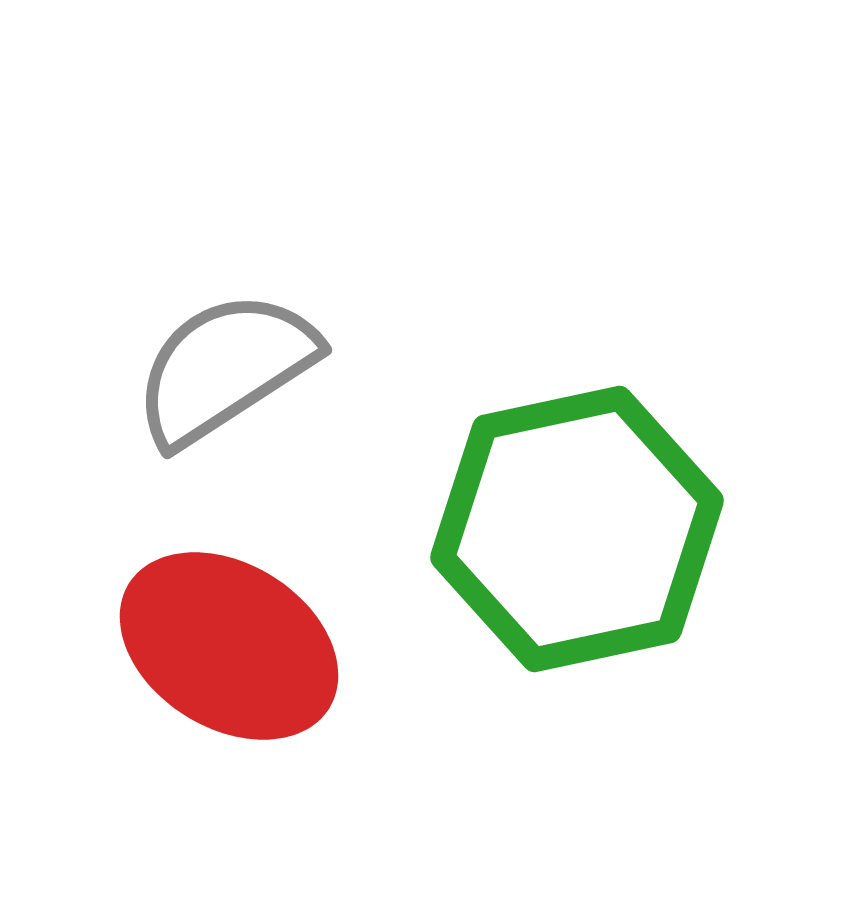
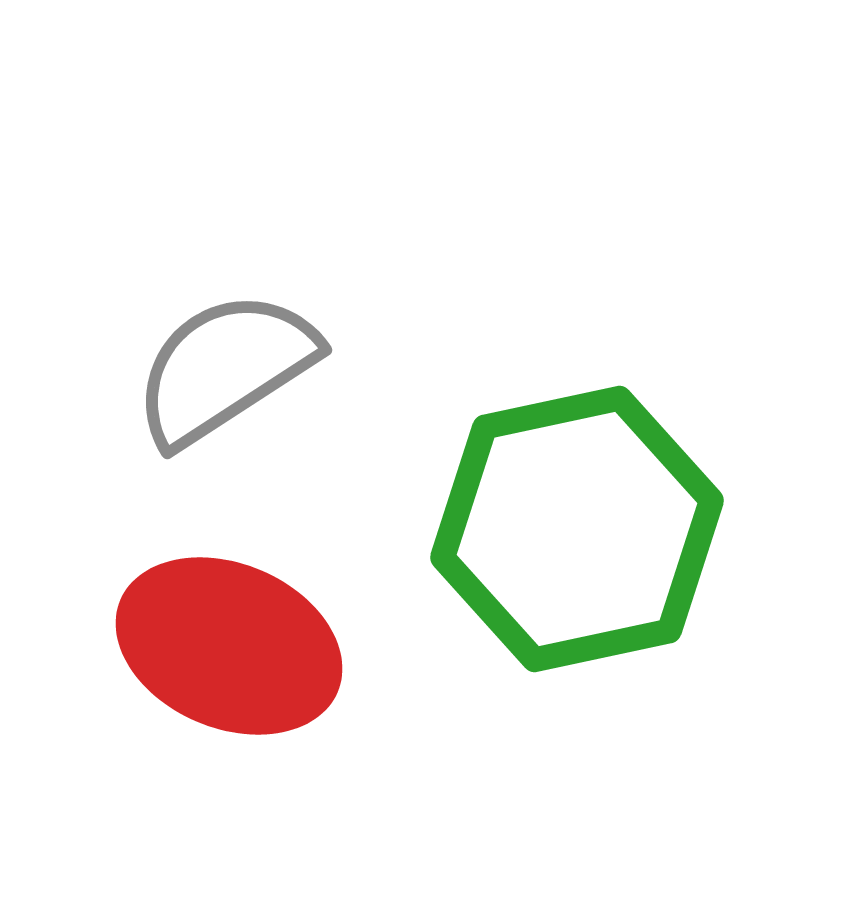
red ellipse: rotated 9 degrees counterclockwise
